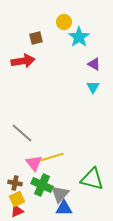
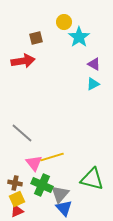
cyan triangle: moved 3 px up; rotated 32 degrees clockwise
blue triangle: rotated 48 degrees clockwise
